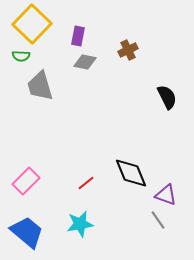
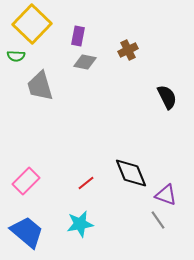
green semicircle: moved 5 px left
